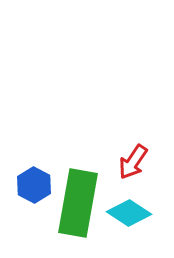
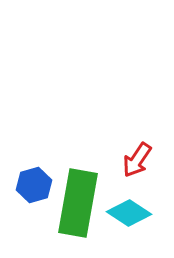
red arrow: moved 4 px right, 2 px up
blue hexagon: rotated 16 degrees clockwise
